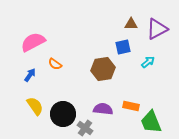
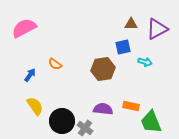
pink semicircle: moved 9 px left, 14 px up
cyan arrow: moved 3 px left; rotated 56 degrees clockwise
black circle: moved 1 px left, 7 px down
